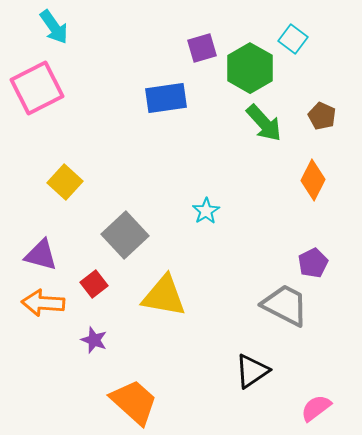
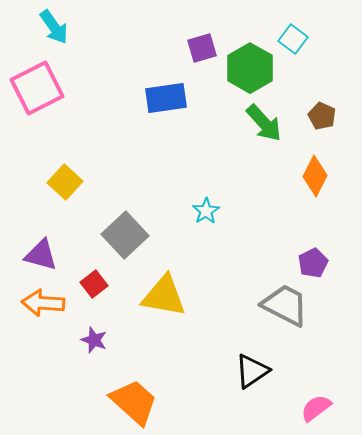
orange diamond: moved 2 px right, 4 px up
